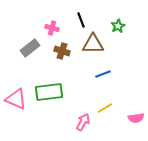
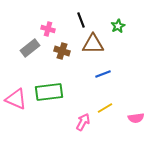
pink cross: moved 4 px left, 1 px down
